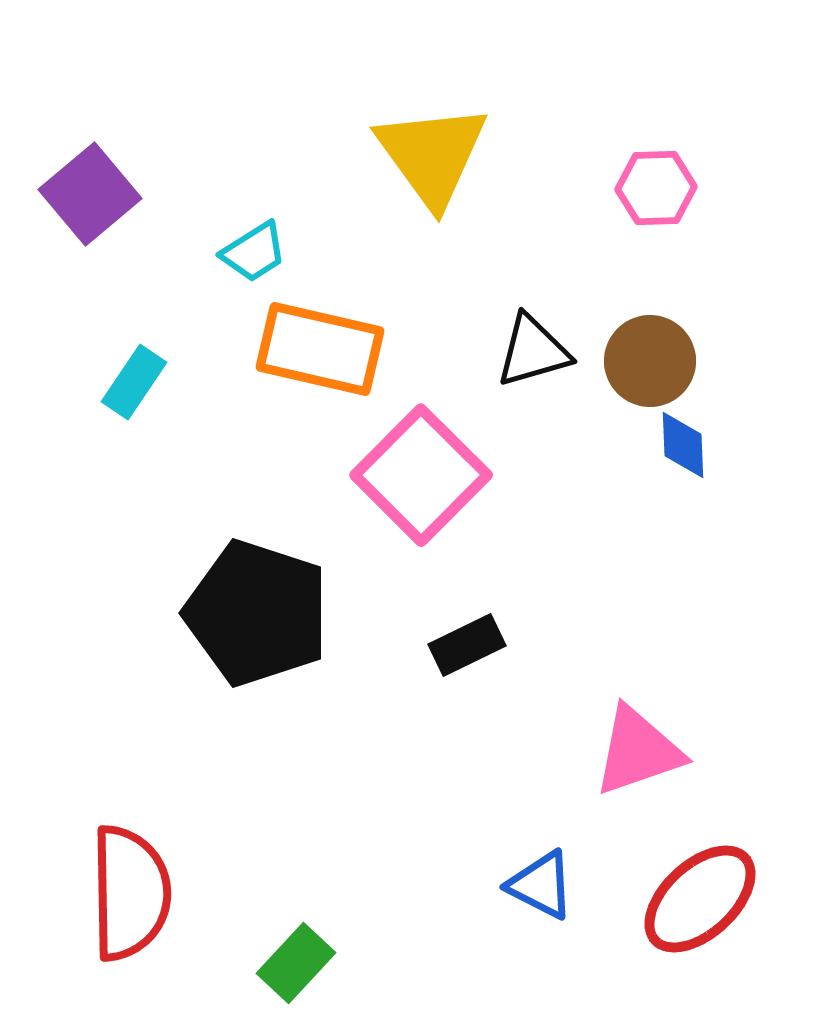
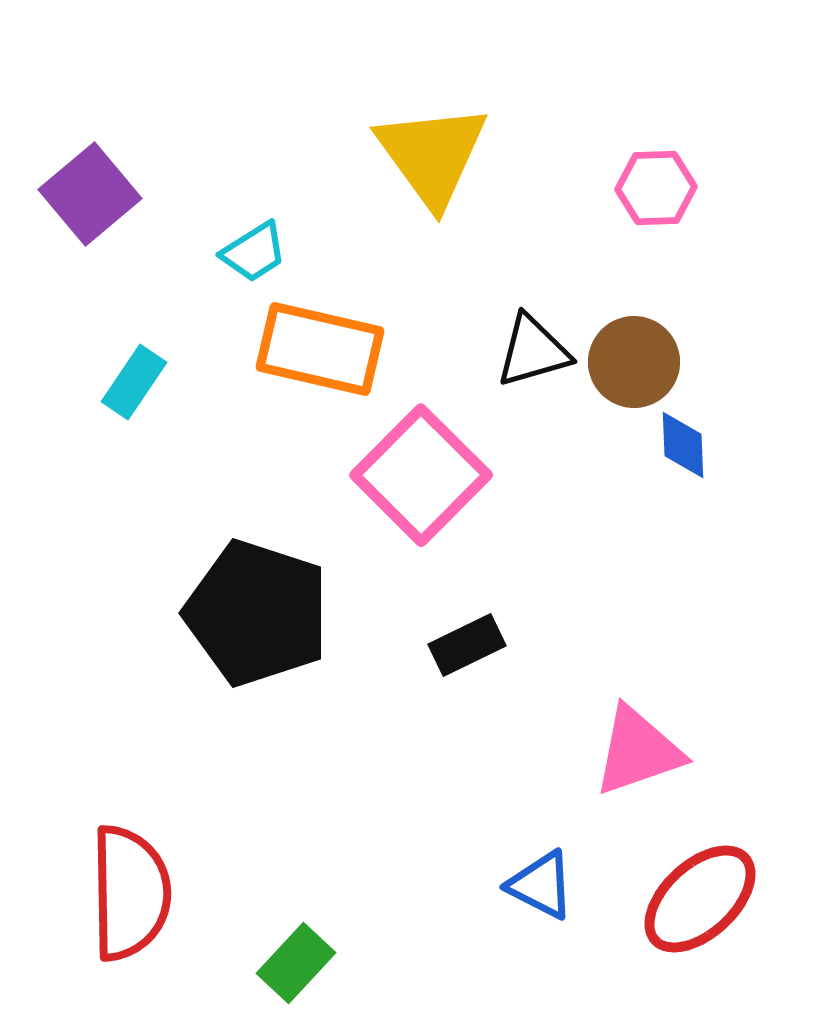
brown circle: moved 16 px left, 1 px down
